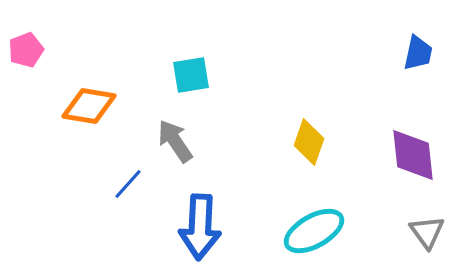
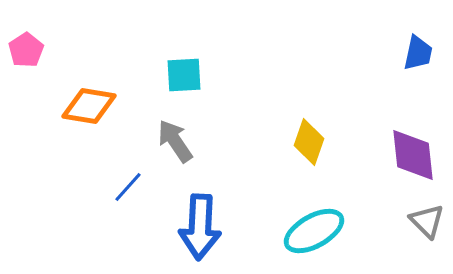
pink pentagon: rotated 12 degrees counterclockwise
cyan square: moved 7 px left; rotated 6 degrees clockwise
blue line: moved 3 px down
gray triangle: moved 11 px up; rotated 9 degrees counterclockwise
